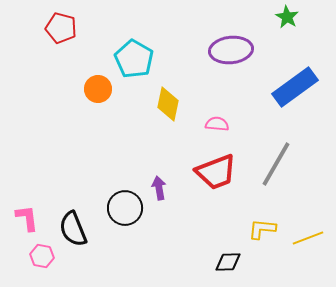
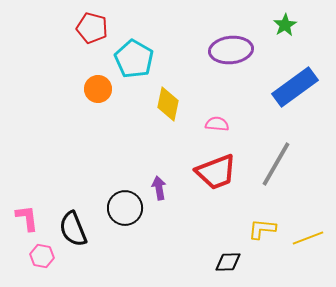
green star: moved 2 px left, 8 px down; rotated 10 degrees clockwise
red pentagon: moved 31 px right
